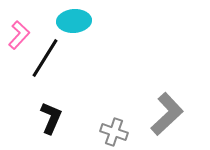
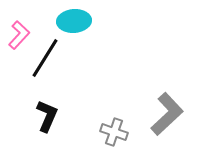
black L-shape: moved 4 px left, 2 px up
